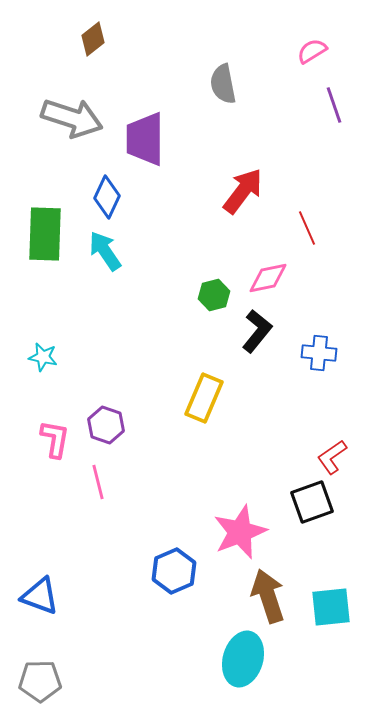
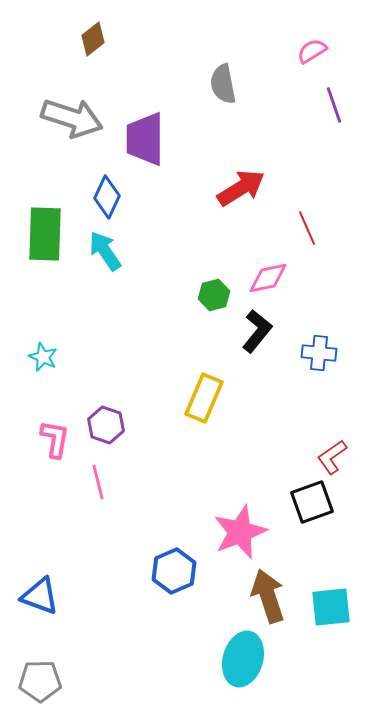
red arrow: moved 2 px left, 3 px up; rotated 21 degrees clockwise
cyan star: rotated 12 degrees clockwise
